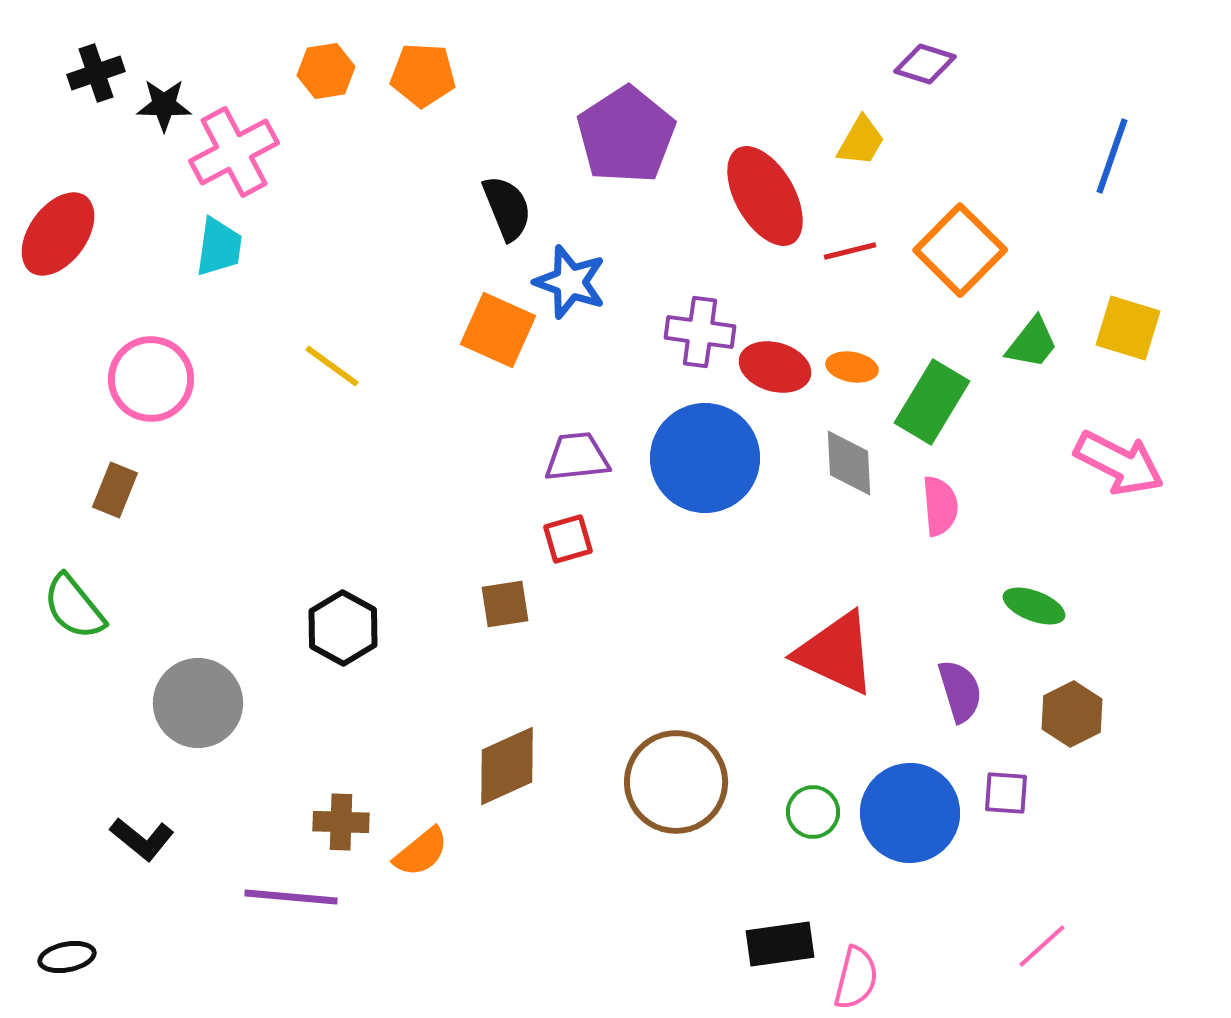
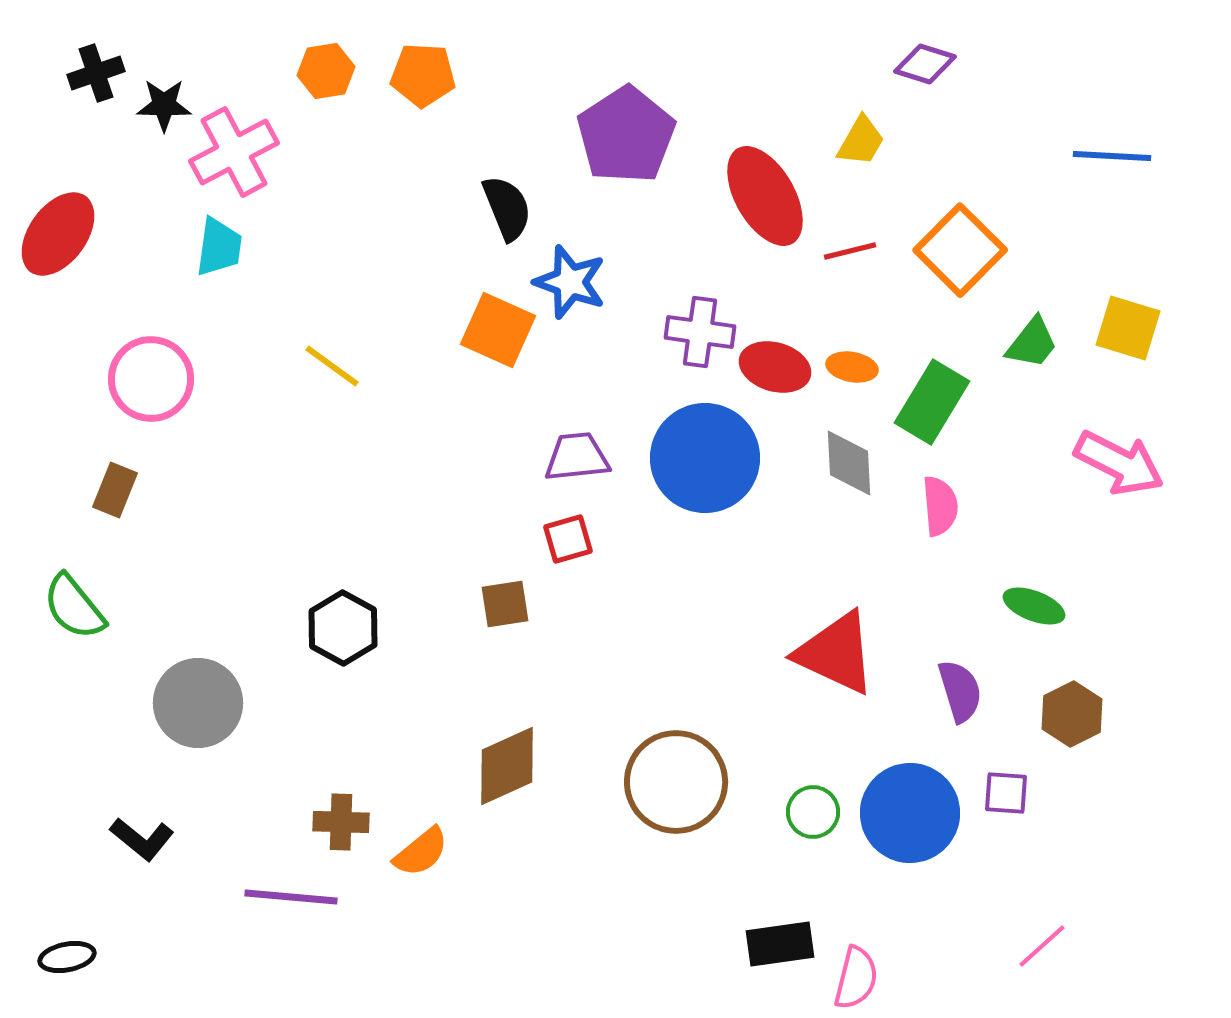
blue line at (1112, 156): rotated 74 degrees clockwise
